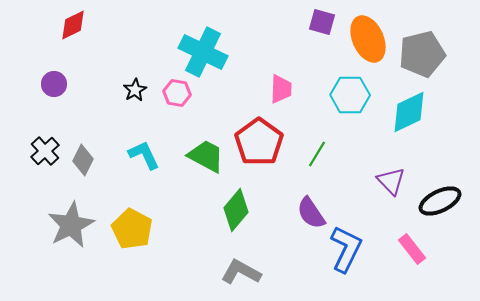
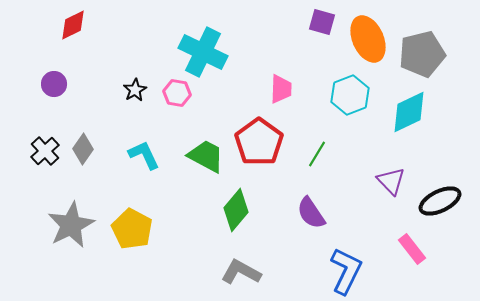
cyan hexagon: rotated 21 degrees counterclockwise
gray diamond: moved 11 px up; rotated 8 degrees clockwise
blue L-shape: moved 22 px down
